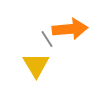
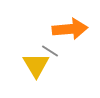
gray line: moved 3 px right, 12 px down; rotated 24 degrees counterclockwise
